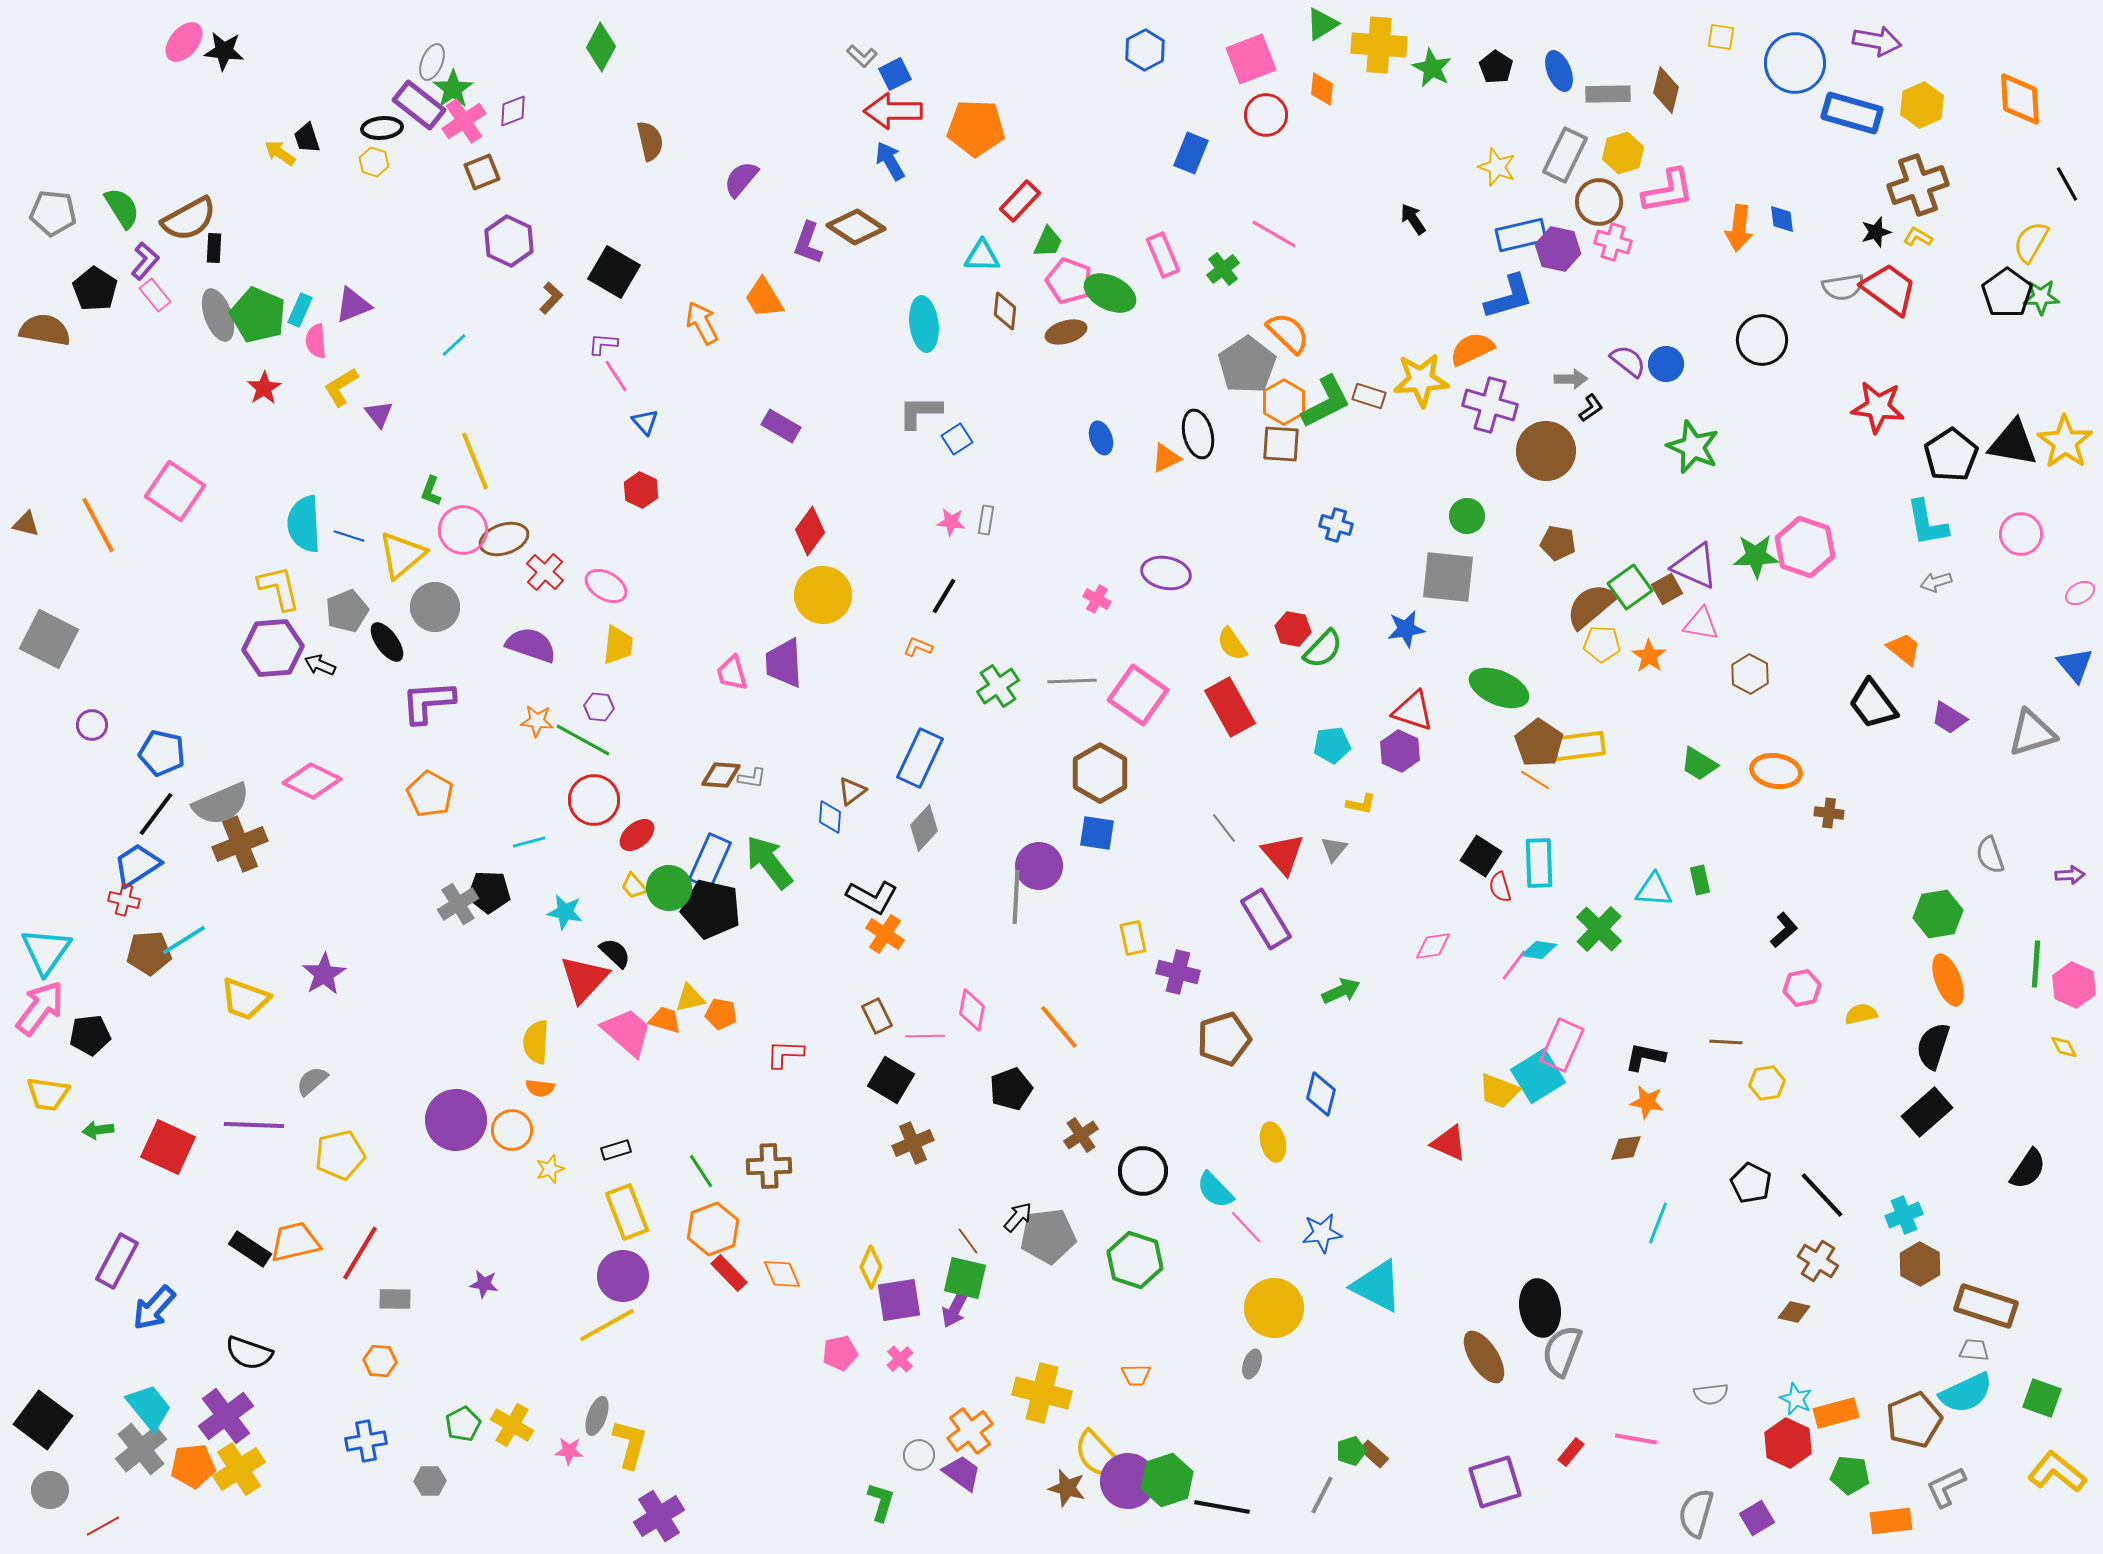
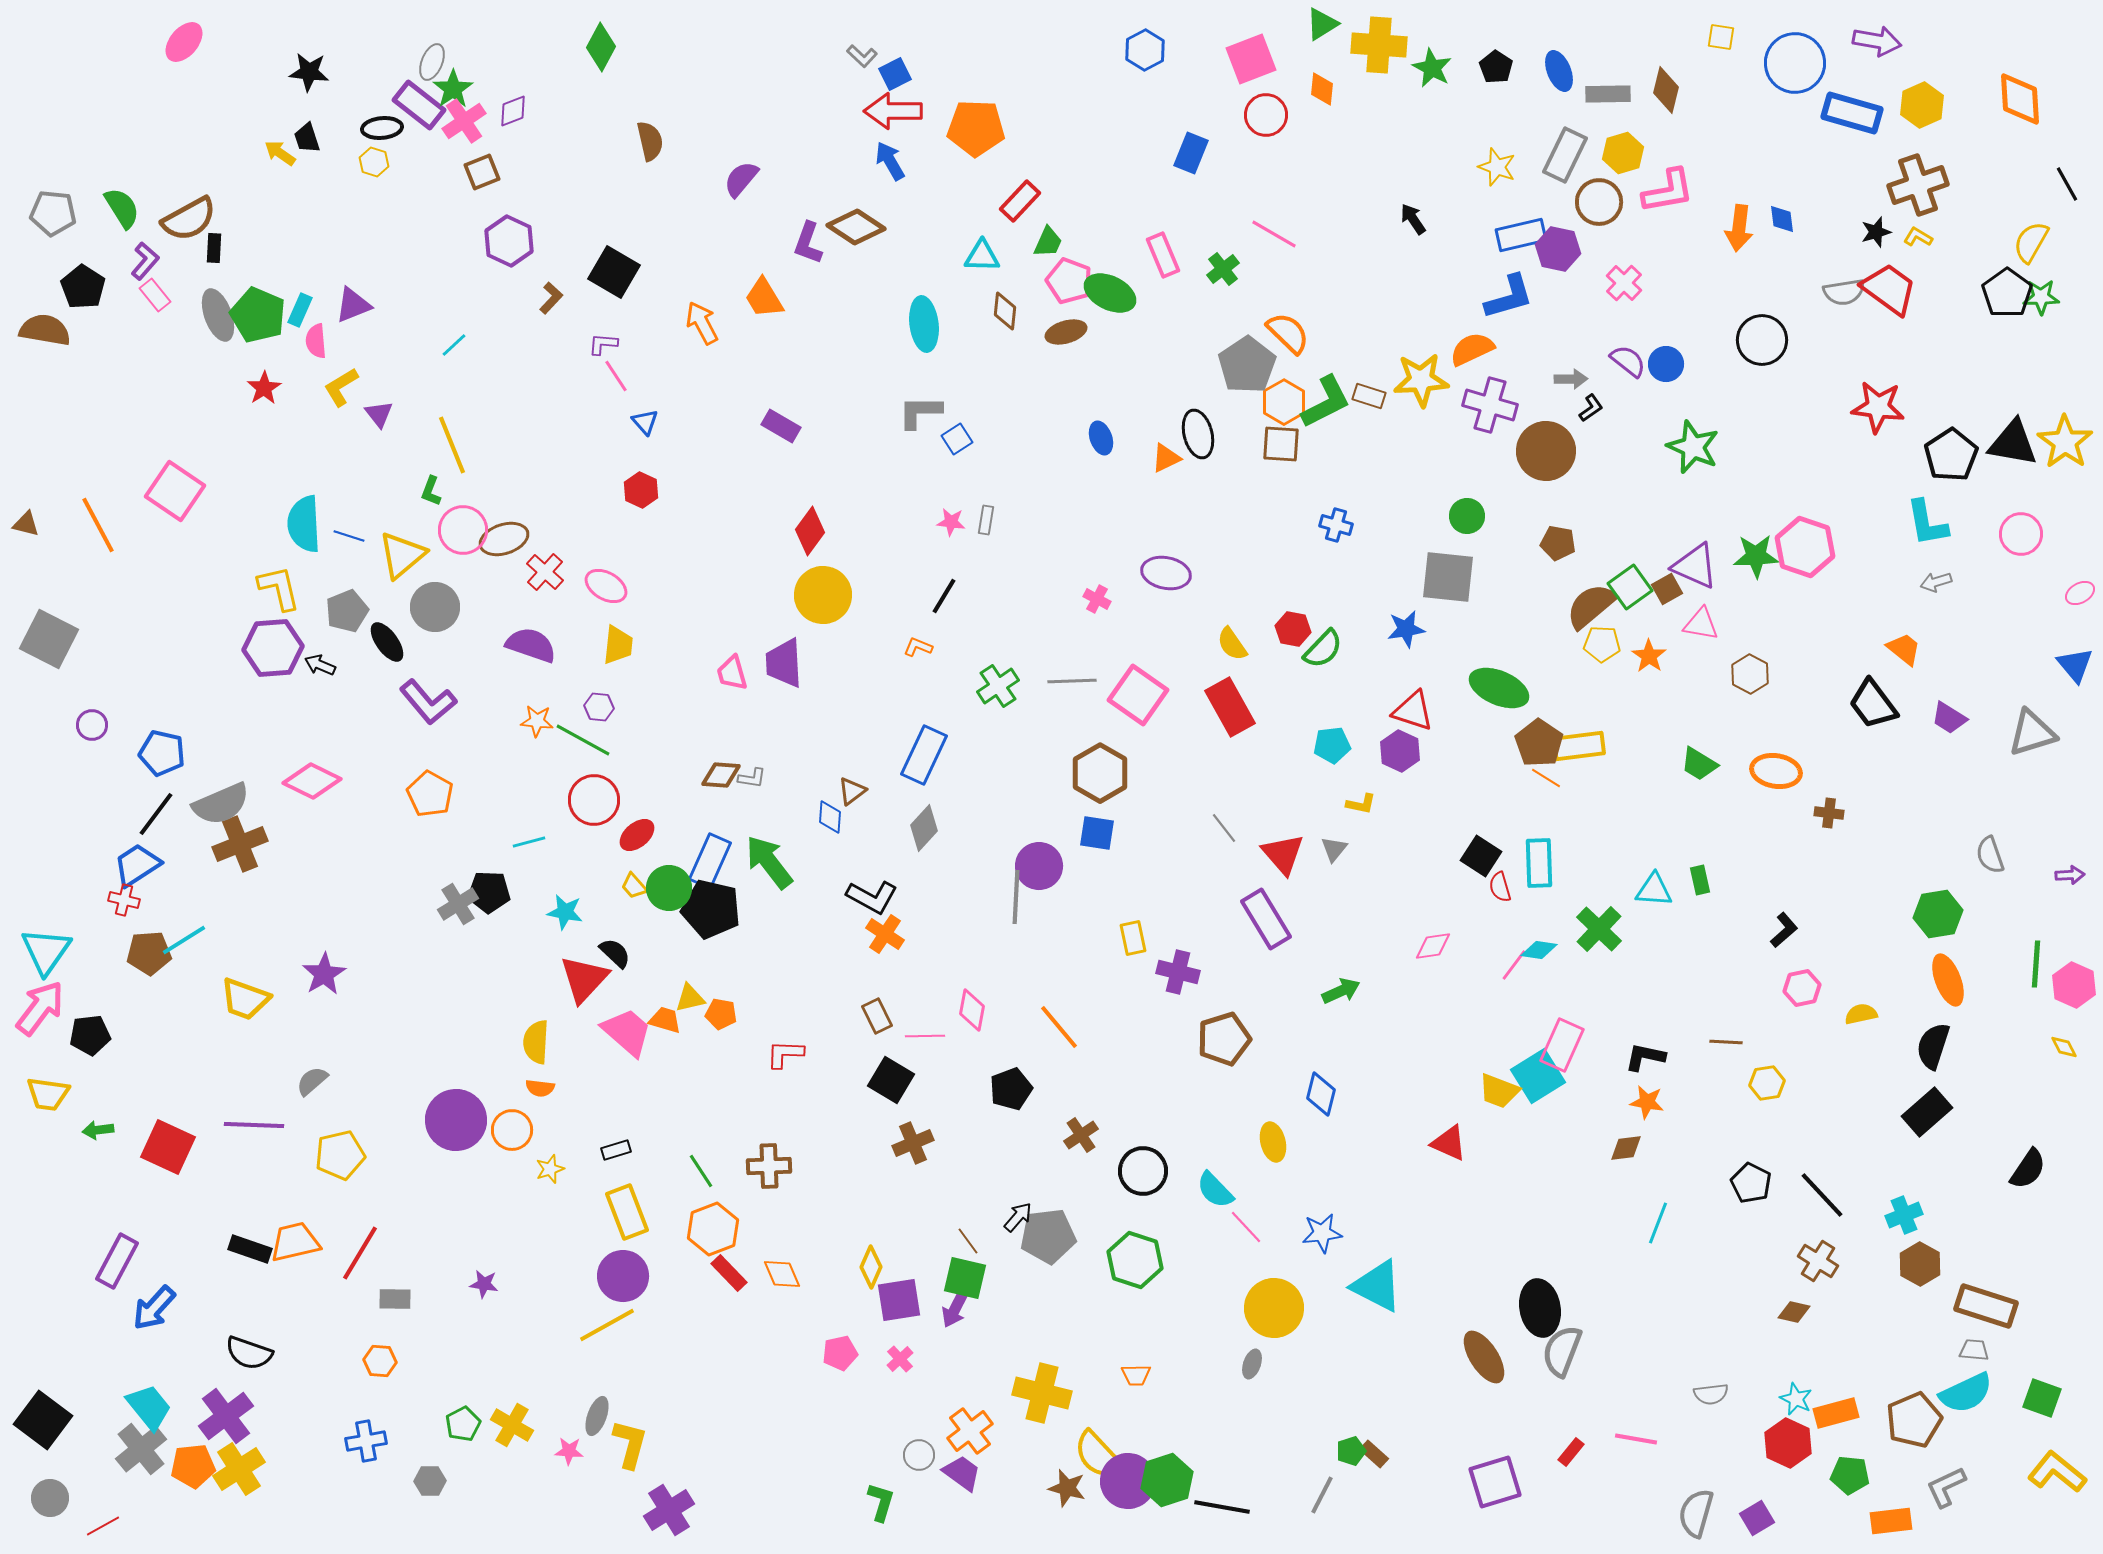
black star at (224, 51): moved 85 px right, 21 px down
pink cross at (1613, 242): moved 11 px right, 41 px down; rotated 27 degrees clockwise
gray semicircle at (1843, 287): moved 1 px right, 5 px down
black pentagon at (95, 289): moved 12 px left, 2 px up
yellow line at (475, 461): moved 23 px left, 16 px up
purple L-shape at (428, 702): rotated 126 degrees counterclockwise
blue rectangle at (920, 758): moved 4 px right, 3 px up
orange line at (1535, 780): moved 11 px right, 2 px up
black rectangle at (250, 1249): rotated 15 degrees counterclockwise
gray circle at (50, 1490): moved 8 px down
purple cross at (659, 1516): moved 10 px right, 6 px up
